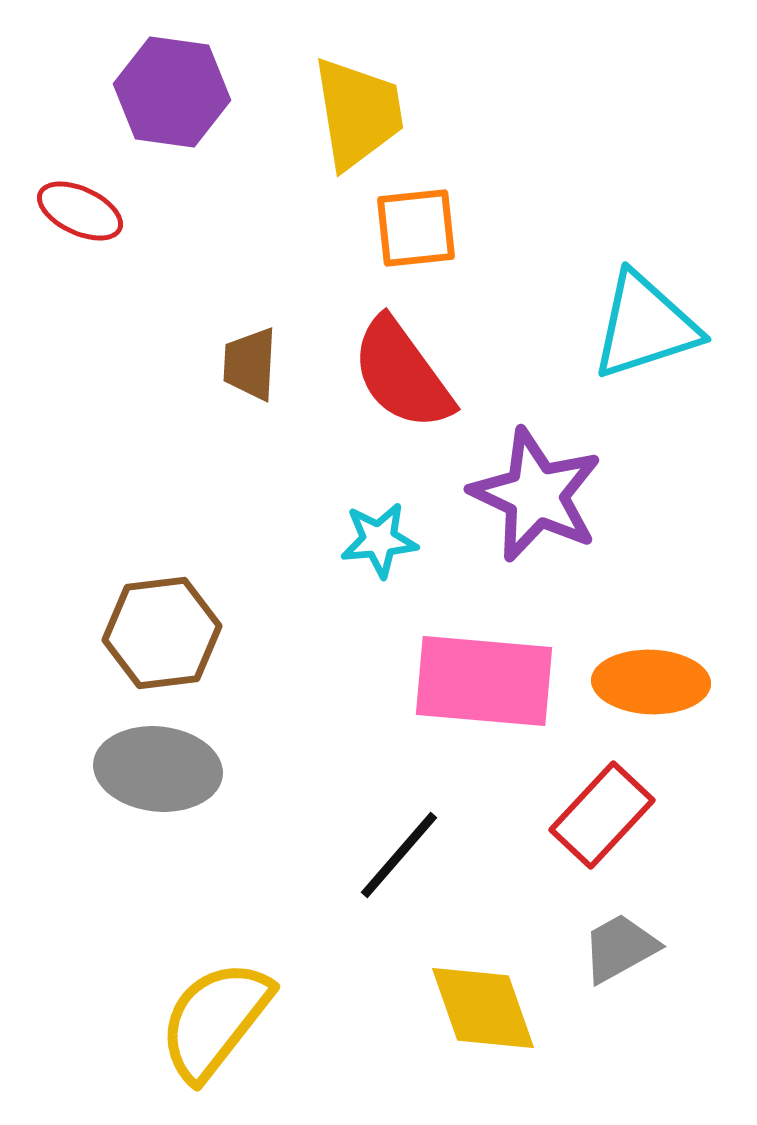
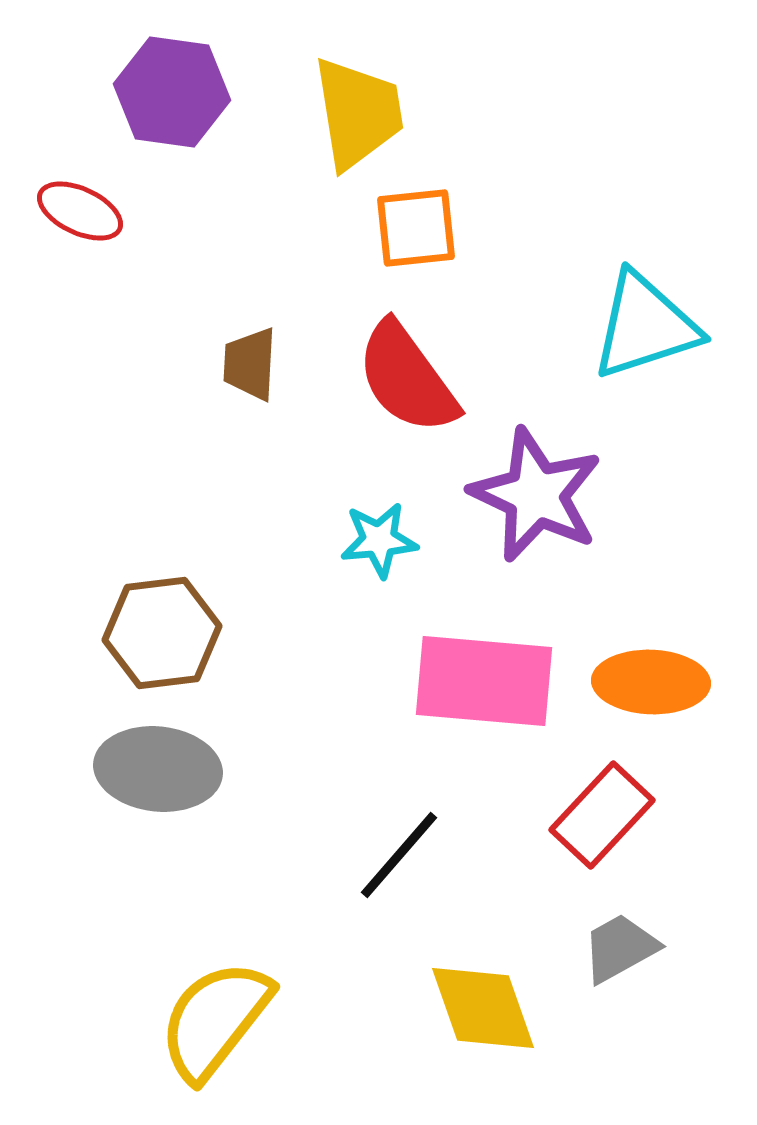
red semicircle: moved 5 px right, 4 px down
